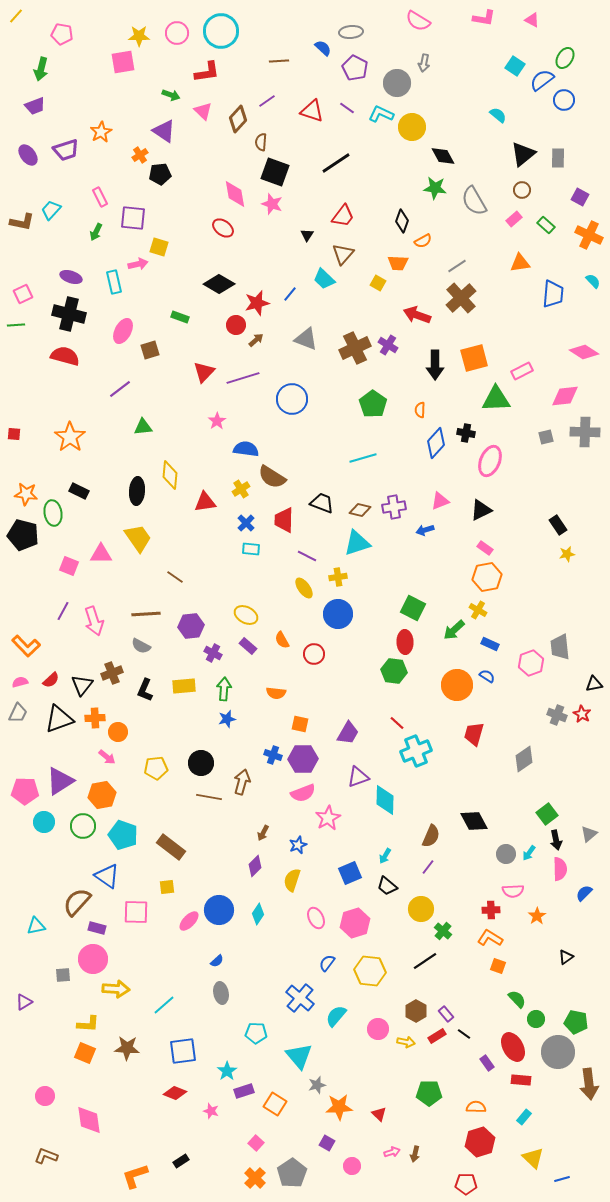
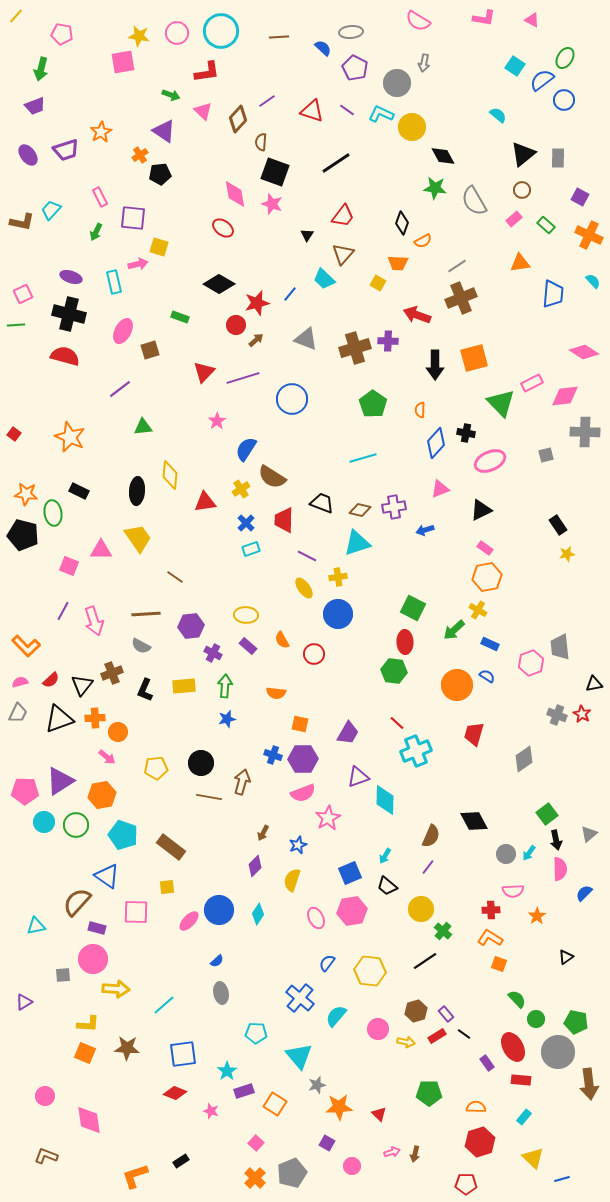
yellow star at (139, 36): rotated 10 degrees clockwise
brown line at (279, 61): moved 24 px up
purple line at (347, 108): moved 2 px down
black diamond at (402, 221): moved 2 px down
brown cross at (461, 298): rotated 20 degrees clockwise
purple cross at (388, 345): moved 4 px up; rotated 30 degrees counterclockwise
brown cross at (355, 348): rotated 8 degrees clockwise
pink rectangle at (522, 371): moved 10 px right, 12 px down
green triangle at (496, 399): moved 5 px right, 4 px down; rotated 48 degrees clockwise
red square at (14, 434): rotated 32 degrees clockwise
orange star at (70, 437): rotated 12 degrees counterclockwise
gray square at (546, 437): moved 18 px down
blue semicircle at (246, 449): rotated 65 degrees counterclockwise
pink ellipse at (490, 461): rotated 44 degrees clockwise
pink triangle at (440, 501): moved 12 px up
cyan rectangle at (251, 549): rotated 24 degrees counterclockwise
pink triangle at (101, 554): moved 4 px up
yellow ellipse at (246, 615): rotated 25 degrees counterclockwise
green arrow at (224, 689): moved 1 px right, 3 px up
green circle at (83, 826): moved 7 px left, 1 px up
pink hexagon at (355, 923): moved 3 px left, 12 px up; rotated 8 degrees clockwise
orange square at (498, 966): moved 1 px right, 2 px up
brown hexagon at (416, 1011): rotated 15 degrees clockwise
blue square at (183, 1051): moved 3 px down
gray pentagon at (292, 1173): rotated 12 degrees clockwise
